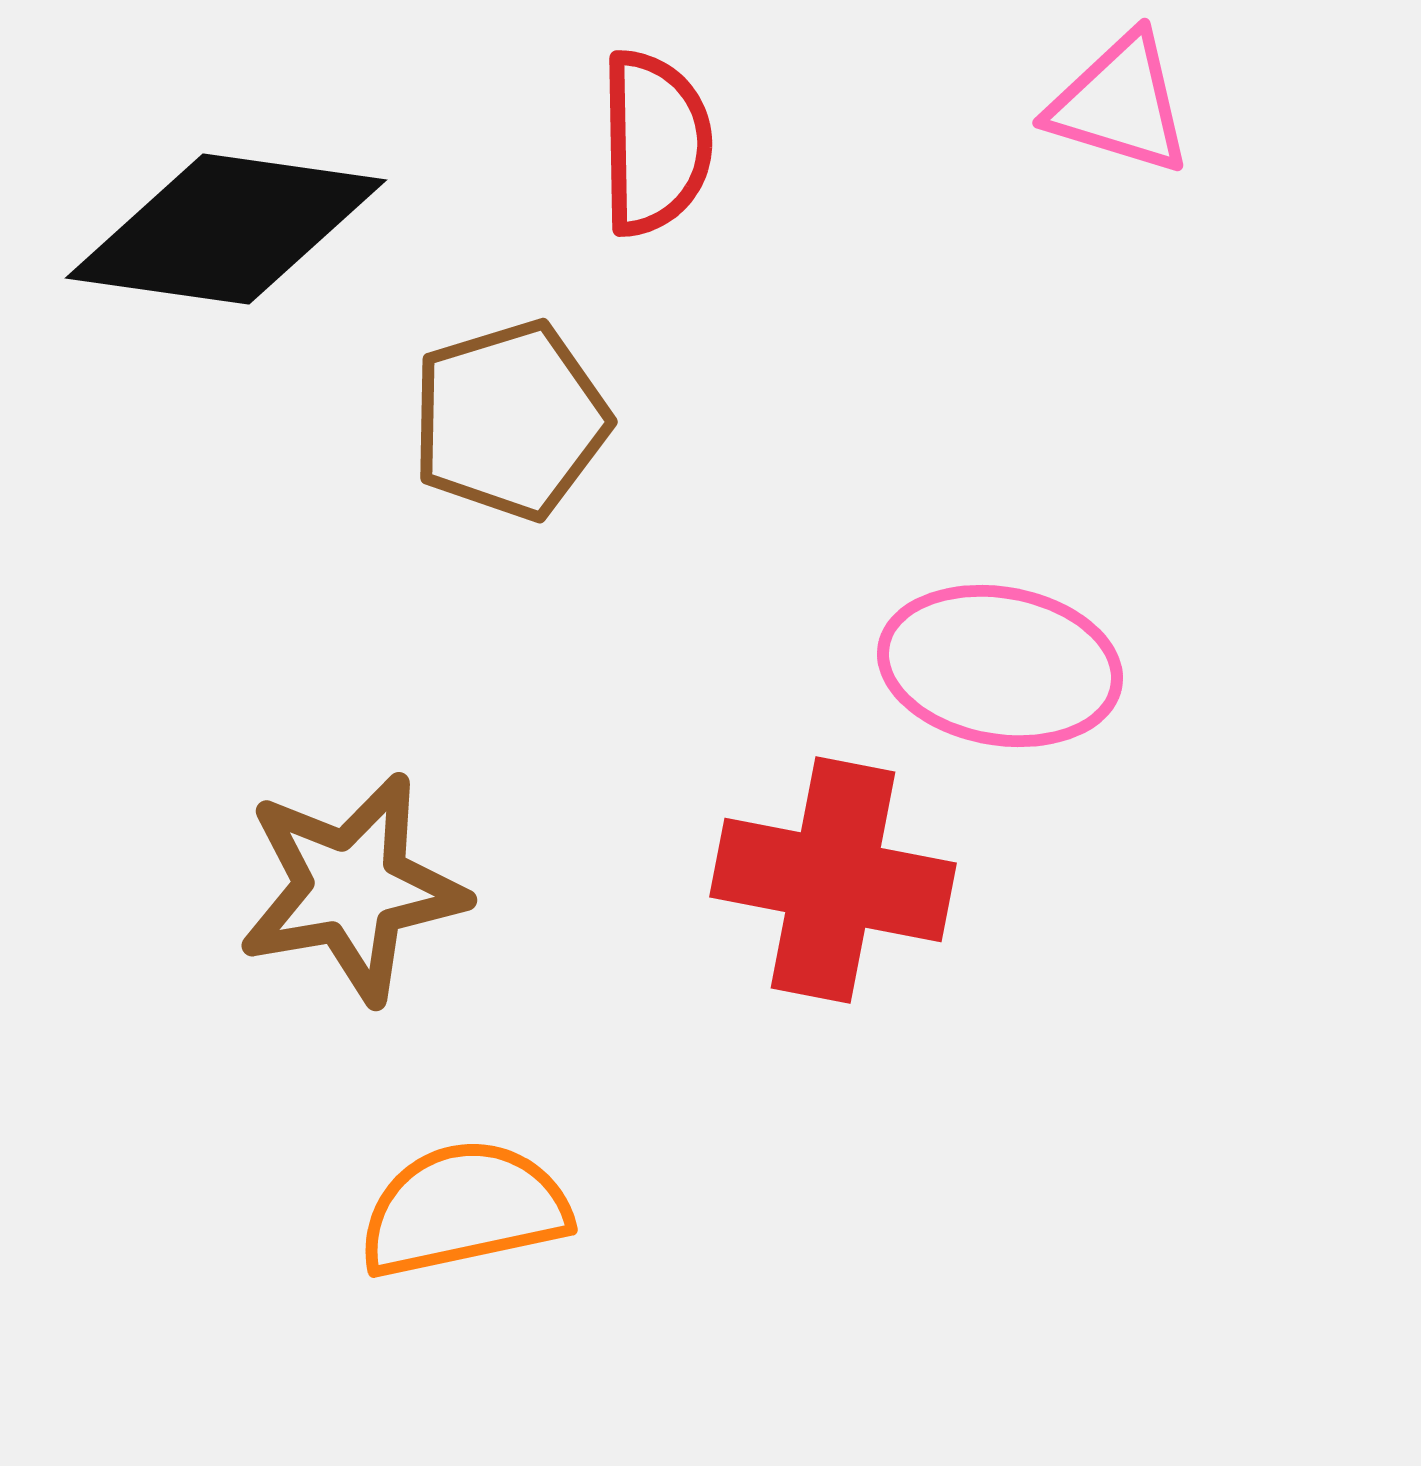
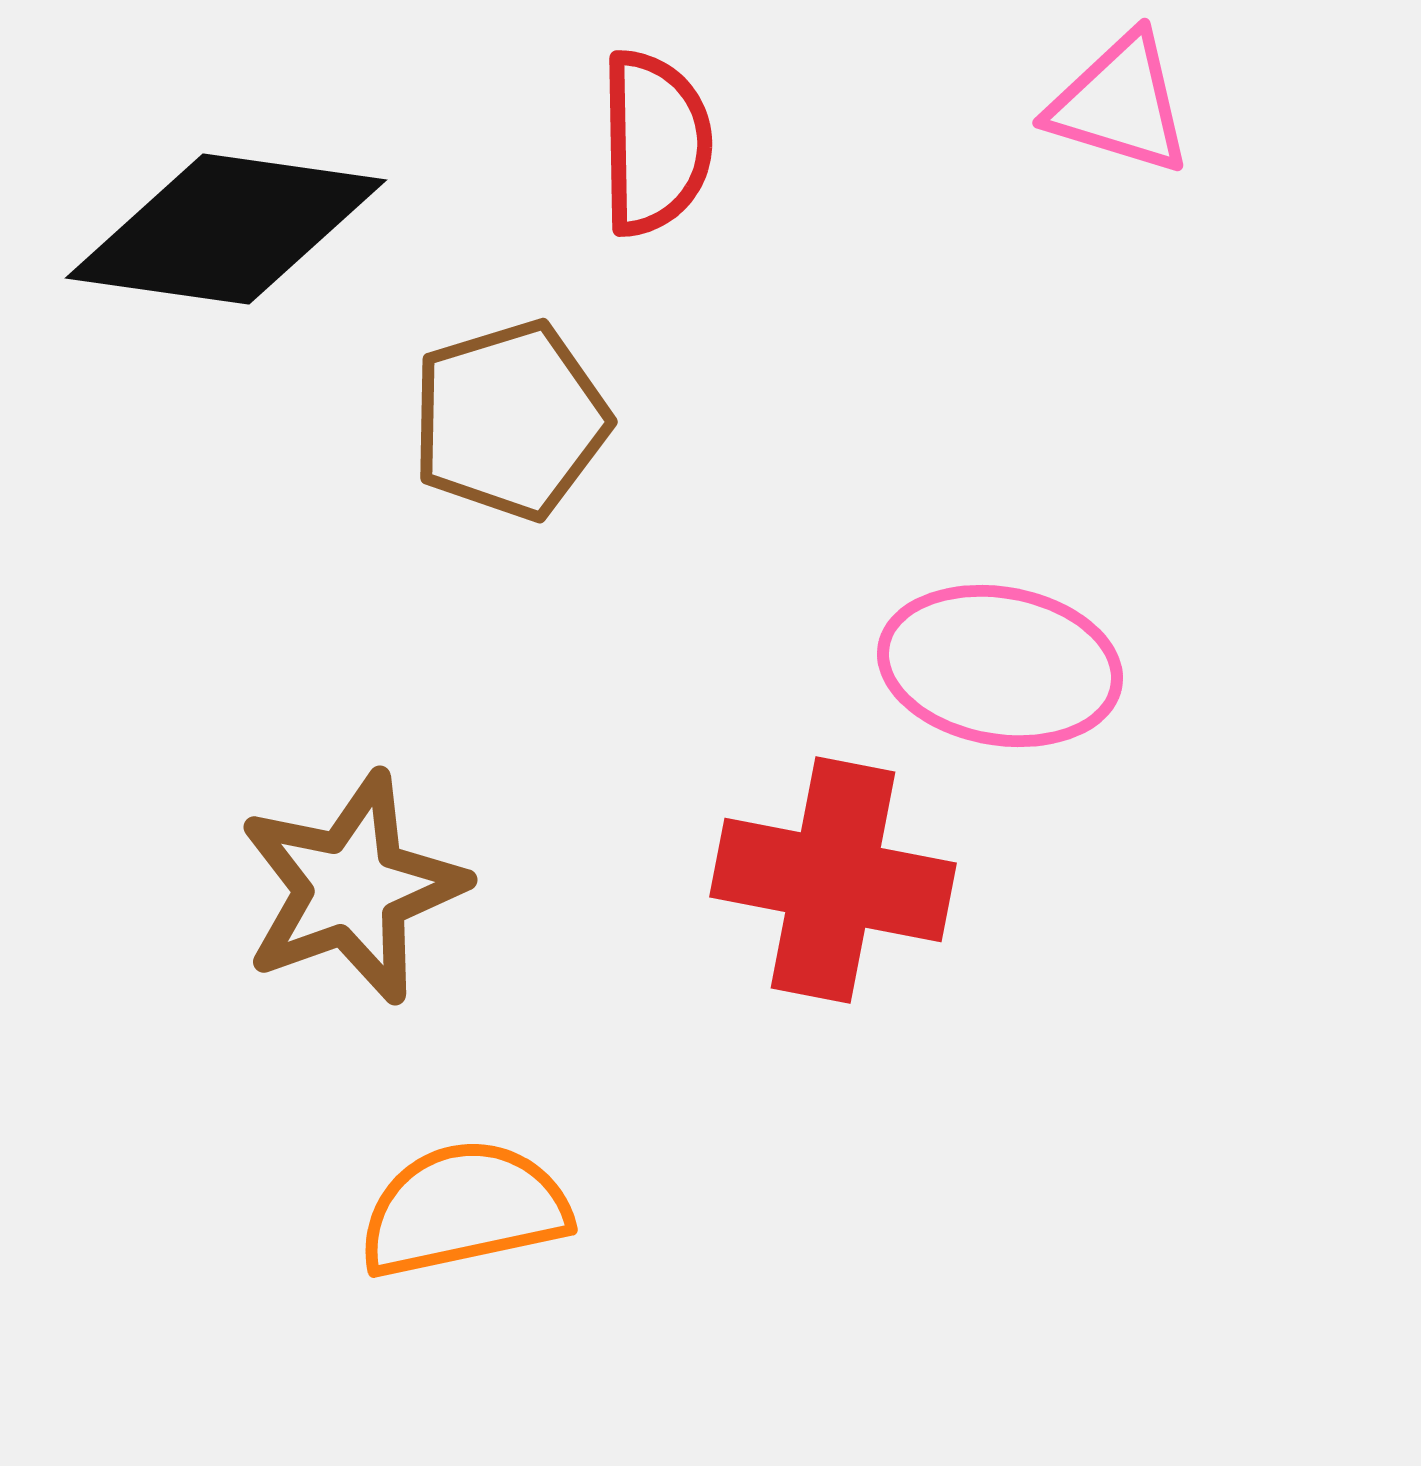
brown star: rotated 10 degrees counterclockwise
